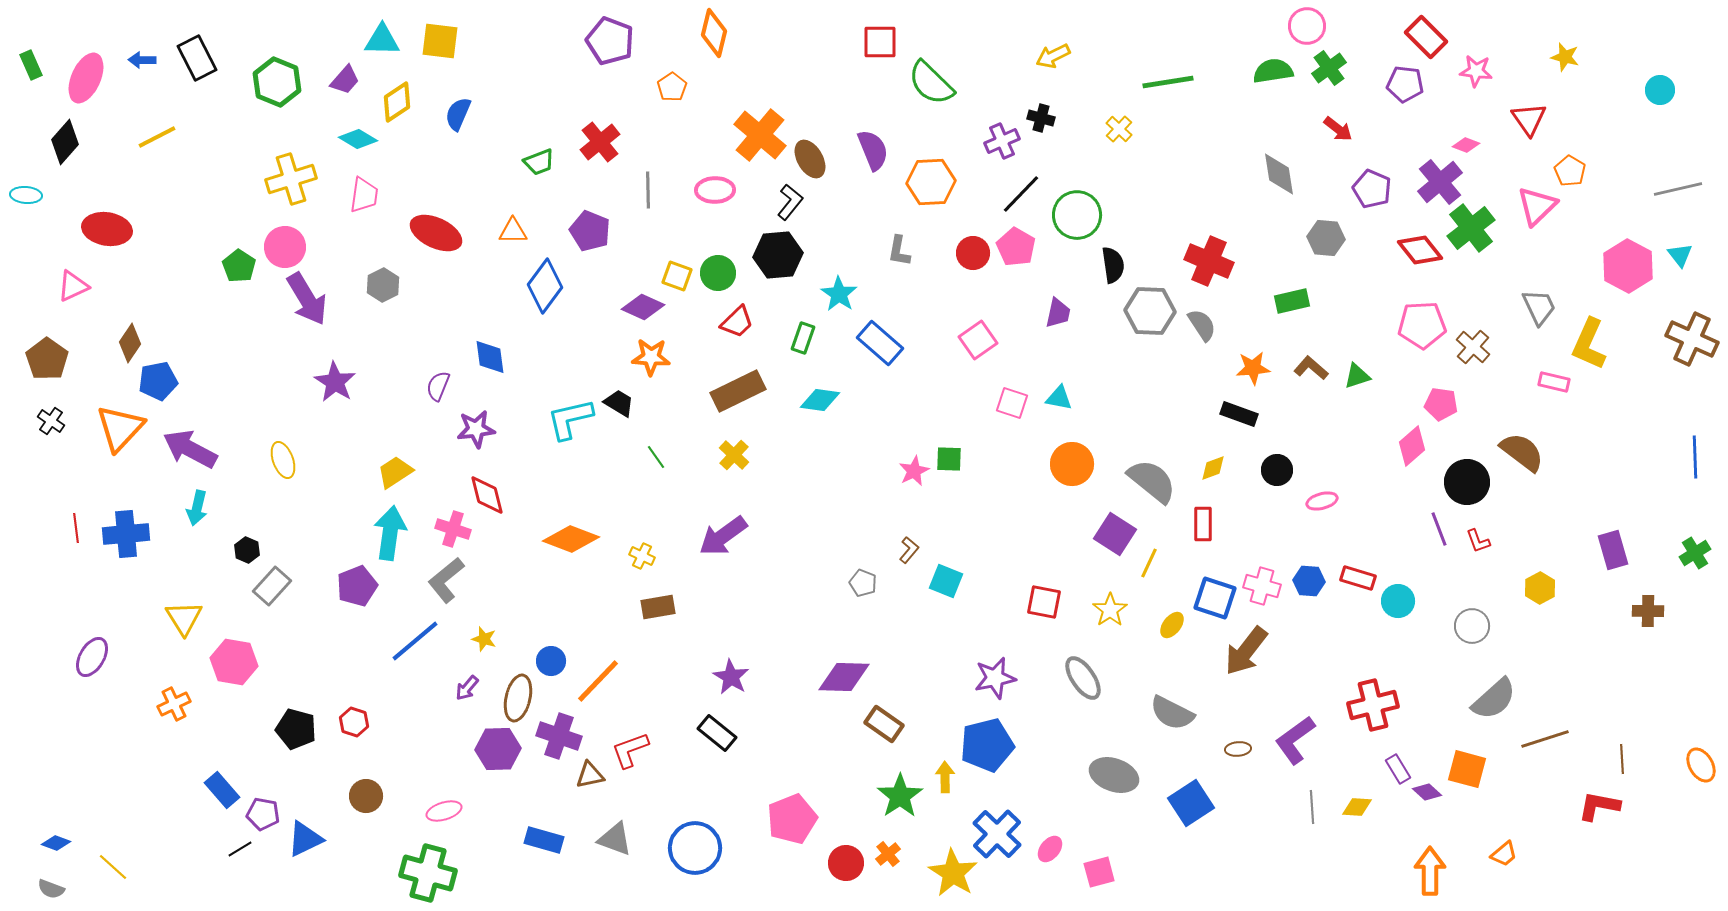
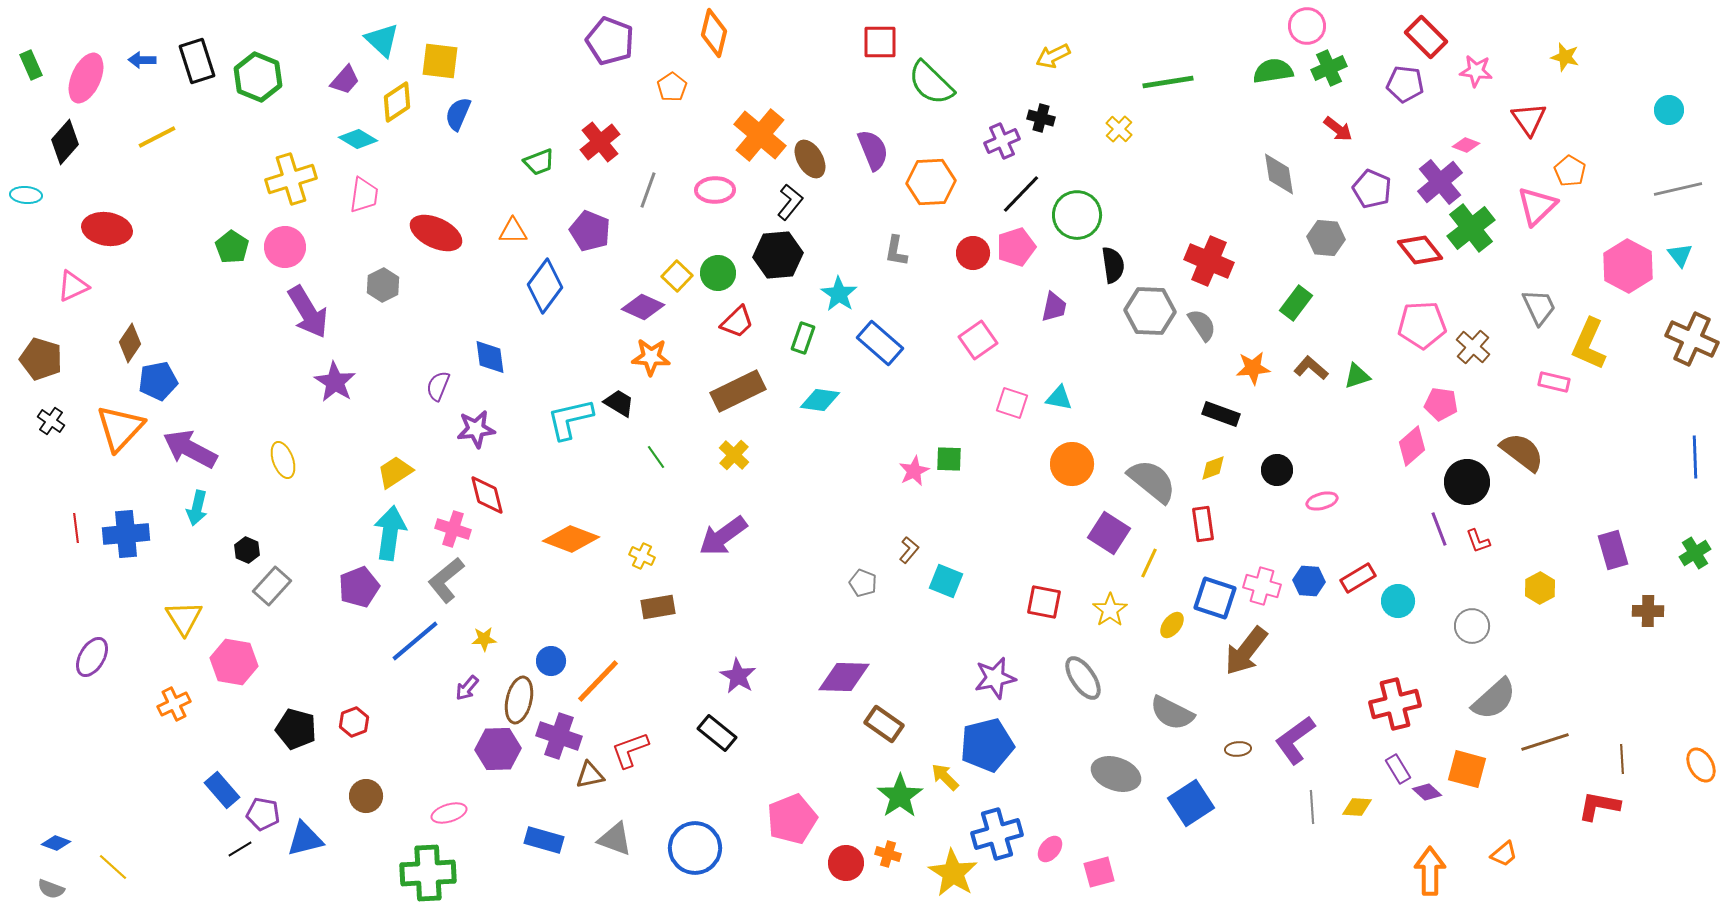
cyan triangle at (382, 40): rotated 42 degrees clockwise
yellow square at (440, 41): moved 20 px down
black rectangle at (197, 58): moved 3 px down; rotated 9 degrees clockwise
green cross at (1329, 68): rotated 12 degrees clockwise
green hexagon at (277, 82): moved 19 px left, 5 px up
cyan circle at (1660, 90): moved 9 px right, 20 px down
gray line at (648, 190): rotated 21 degrees clockwise
pink pentagon at (1016, 247): rotated 24 degrees clockwise
gray L-shape at (899, 251): moved 3 px left
green pentagon at (239, 266): moved 7 px left, 19 px up
yellow square at (677, 276): rotated 24 degrees clockwise
purple arrow at (307, 299): moved 1 px right, 13 px down
green rectangle at (1292, 301): moved 4 px right, 2 px down; rotated 40 degrees counterclockwise
purple trapezoid at (1058, 313): moved 4 px left, 6 px up
brown pentagon at (47, 359): moved 6 px left; rotated 18 degrees counterclockwise
black rectangle at (1239, 414): moved 18 px left
red rectangle at (1203, 524): rotated 8 degrees counterclockwise
purple square at (1115, 534): moved 6 px left, 1 px up
red rectangle at (1358, 578): rotated 48 degrees counterclockwise
purple pentagon at (357, 586): moved 2 px right, 1 px down
yellow star at (484, 639): rotated 20 degrees counterclockwise
purple star at (731, 677): moved 7 px right, 1 px up
brown ellipse at (518, 698): moved 1 px right, 2 px down
red cross at (1373, 705): moved 22 px right, 1 px up
red hexagon at (354, 722): rotated 20 degrees clockwise
brown line at (1545, 739): moved 3 px down
gray ellipse at (1114, 775): moved 2 px right, 1 px up
yellow arrow at (945, 777): rotated 44 degrees counterclockwise
pink ellipse at (444, 811): moved 5 px right, 2 px down
blue cross at (997, 834): rotated 30 degrees clockwise
blue triangle at (305, 839): rotated 12 degrees clockwise
orange cross at (888, 854): rotated 35 degrees counterclockwise
green cross at (428, 873): rotated 18 degrees counterclockwise
